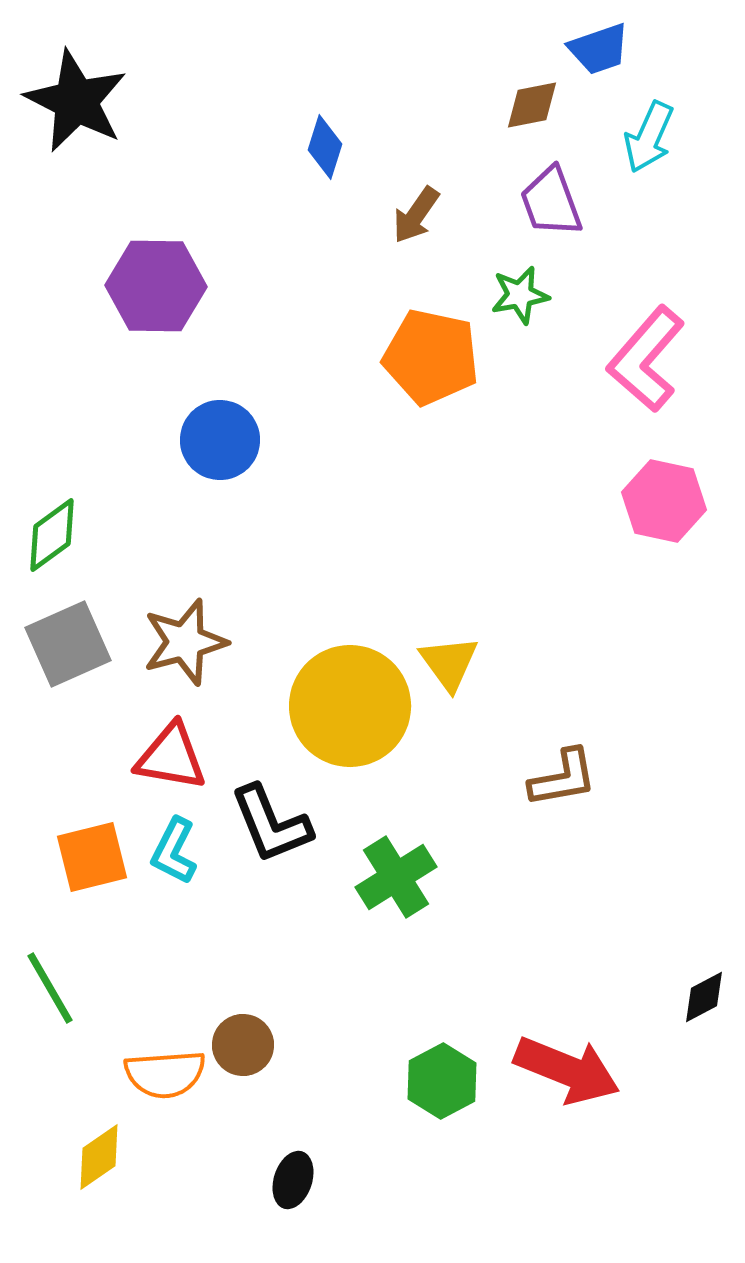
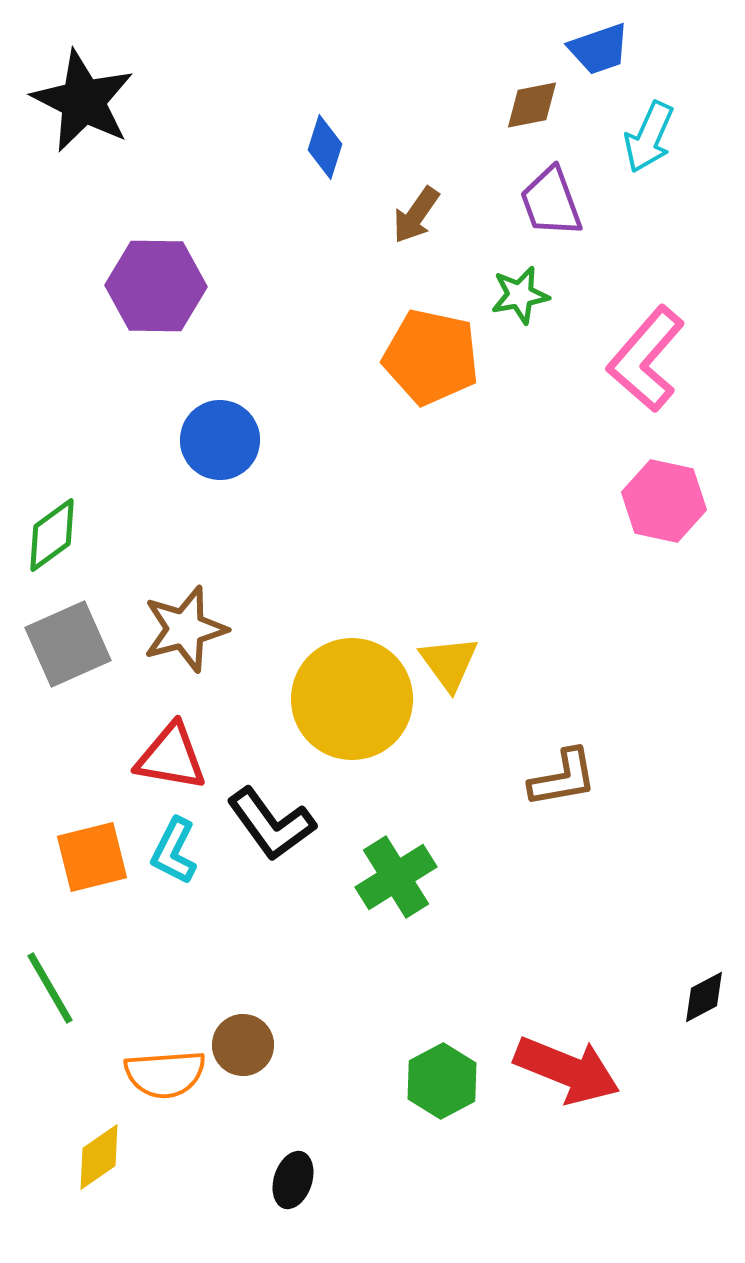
black star: moved 7 px right
brown star: moved 13 px up
yellow circle: moved 2 px right, 7 px up
black L-shape: rotated 14 degrees counterclockwise
